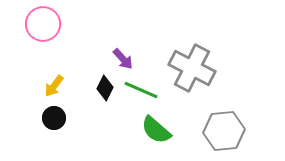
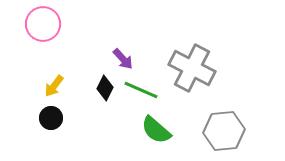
black circle: moved 3 px left
